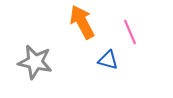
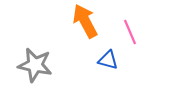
orange arrow: moved 3 px right, 1 px up
gray star: moved 3 px down
